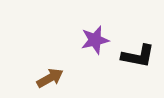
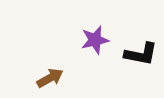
black L-shape: moved 3 px right, 2 px up
